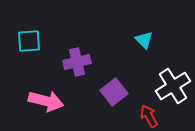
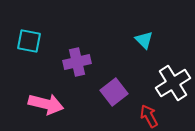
cyan square: rotated 15 degrees clockwise
white cross: moved 3 px up
pink arrow: moved 3 px down
